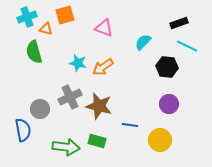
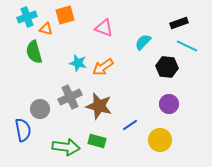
blue line: rotated 42 degrees counterclockwise
